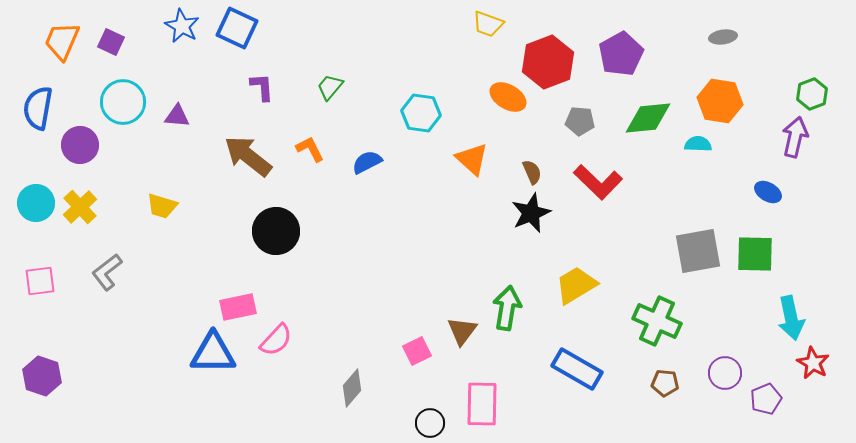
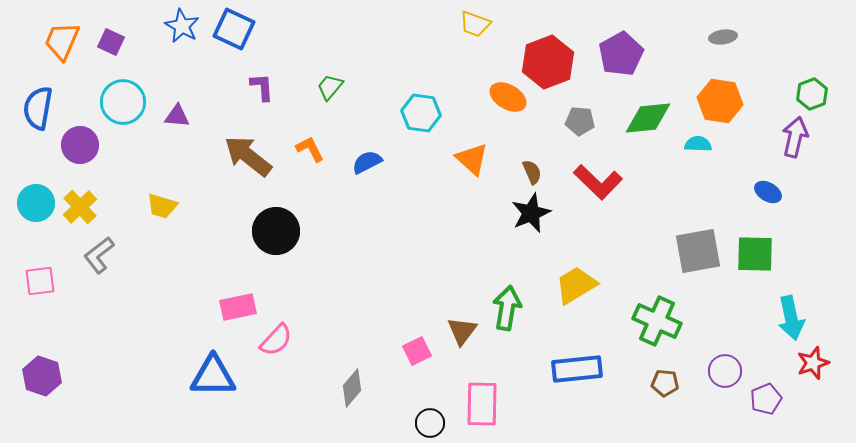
yellow trapezoid at (488, 24): moved 13 px left
blue square at (237, 28): moved 3 px left, 1 px down
gray L-shape at (107, 272): moved 8 px left, 17 px up
blue triangle at (213, 353): moved 23 px down
red star at (813, 363): rotated 24 degrees clockwise
blue rectangle at (577, 369): rotated 36 degrees counterclockwise
purple circle at (725, 373): moved 2 px up
